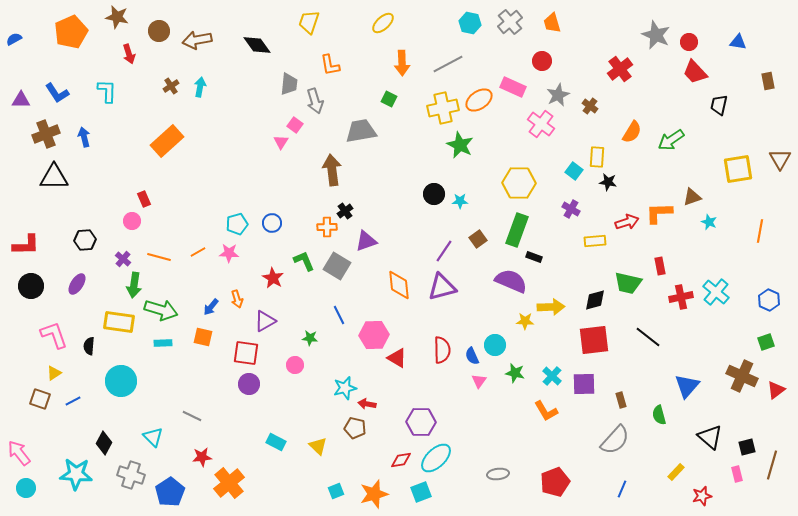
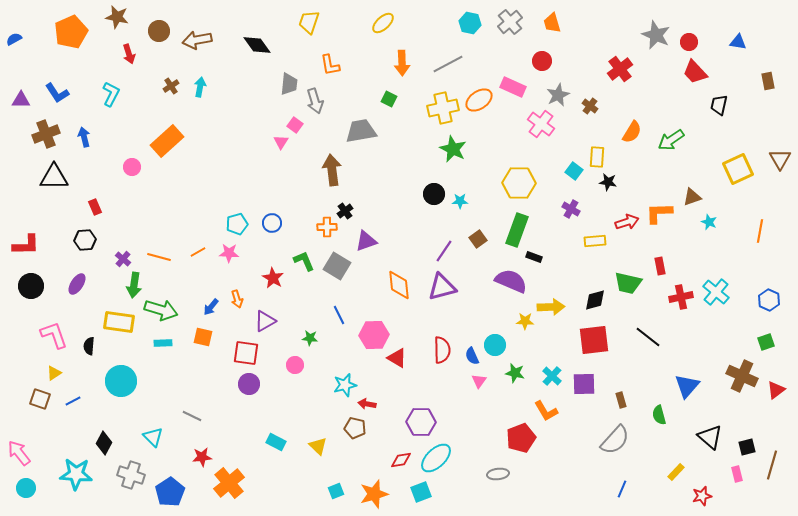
cyan L-shape at (107, 91): moved 4 px right, 3 px down; rotated 25 degrees clockwise
green star at (460, 145): moved 7 px left, 4 px down
yellow square at (738, 169): rotated 16 degrees counterclockwise
red rectangle at (144, 199): moved 49 px left, 8 px down
pink circle at (132, 221): moved 54 px up
cyan star at (345, 388): moved 3 px up
red pentagon at (555, 482): moved 34 px left, 44 px up
